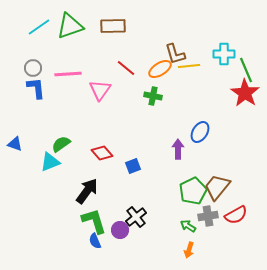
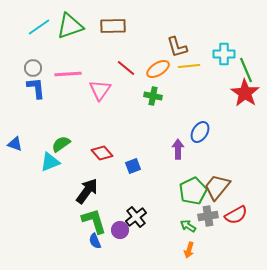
brown L-shape: moved 2 px right, 7 px up
orange ellipse: moved 2 px left
